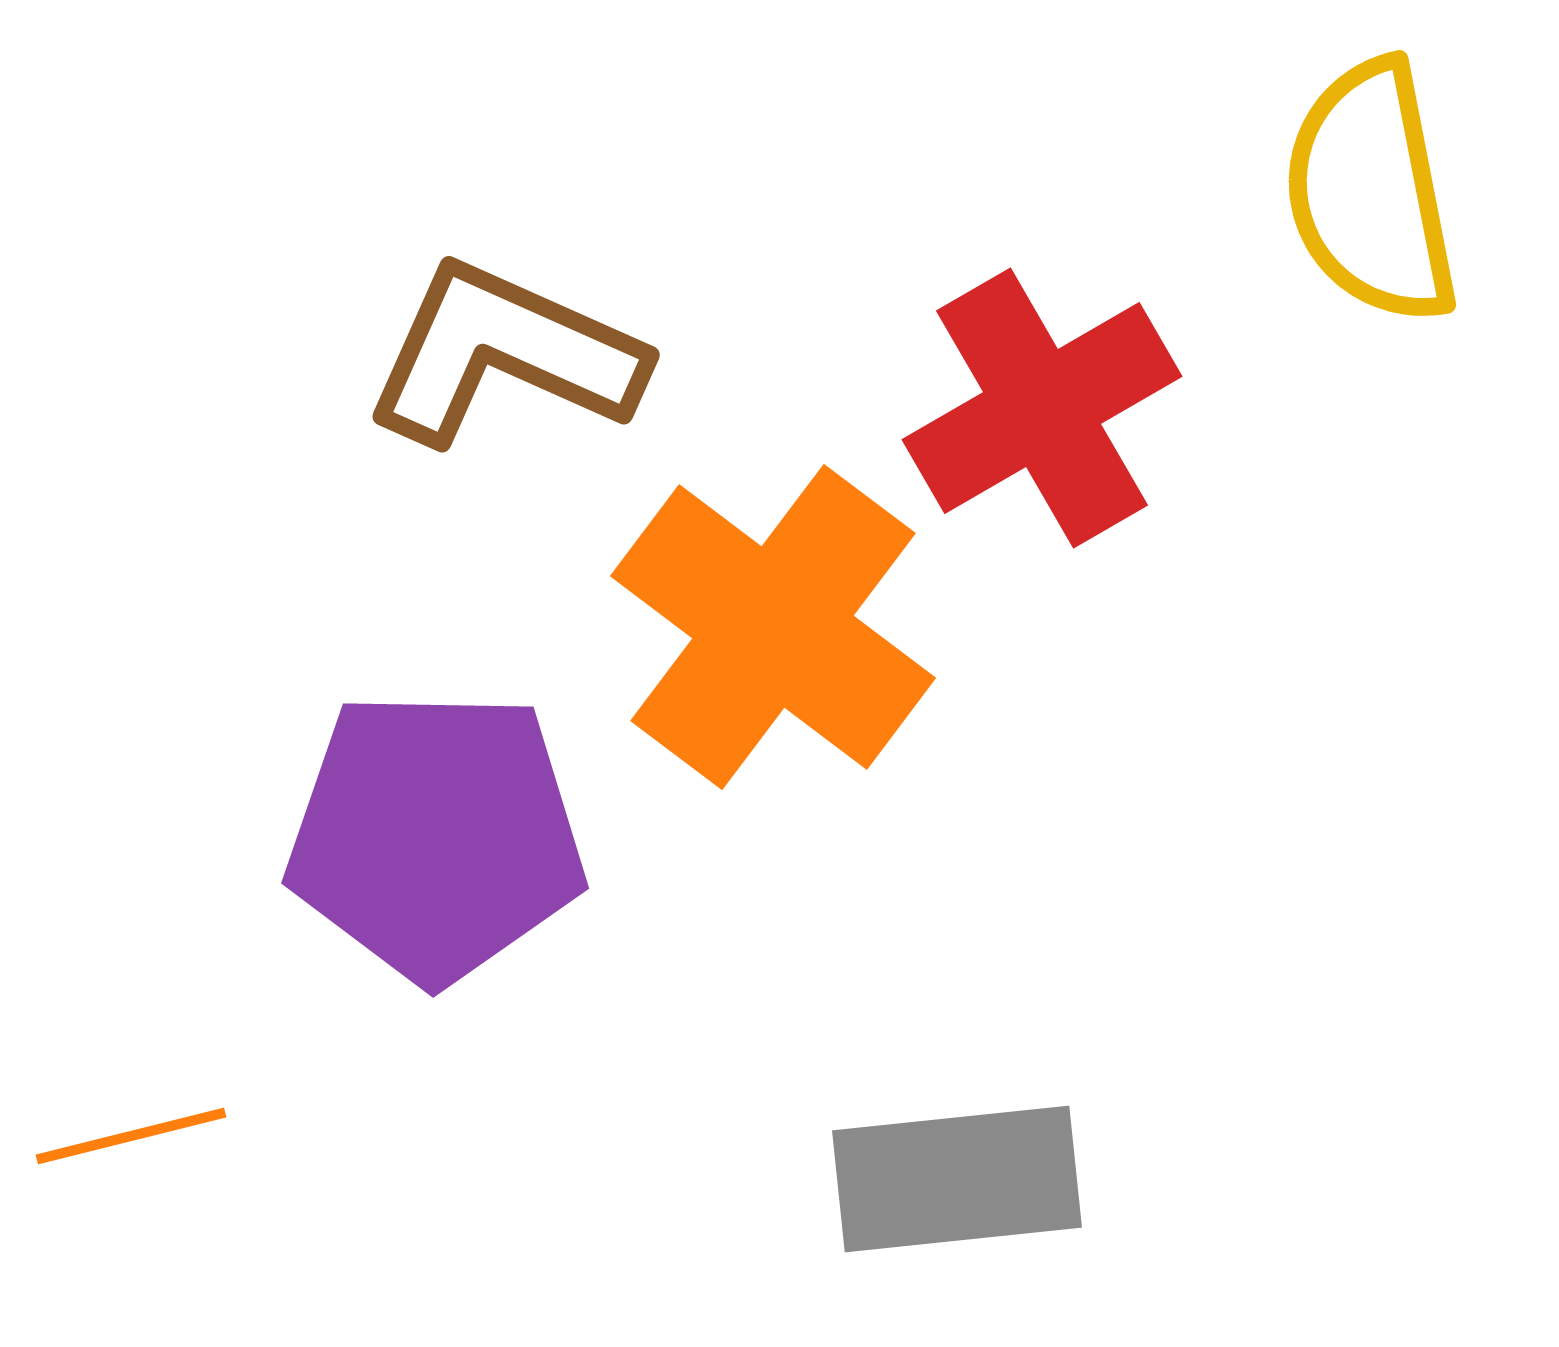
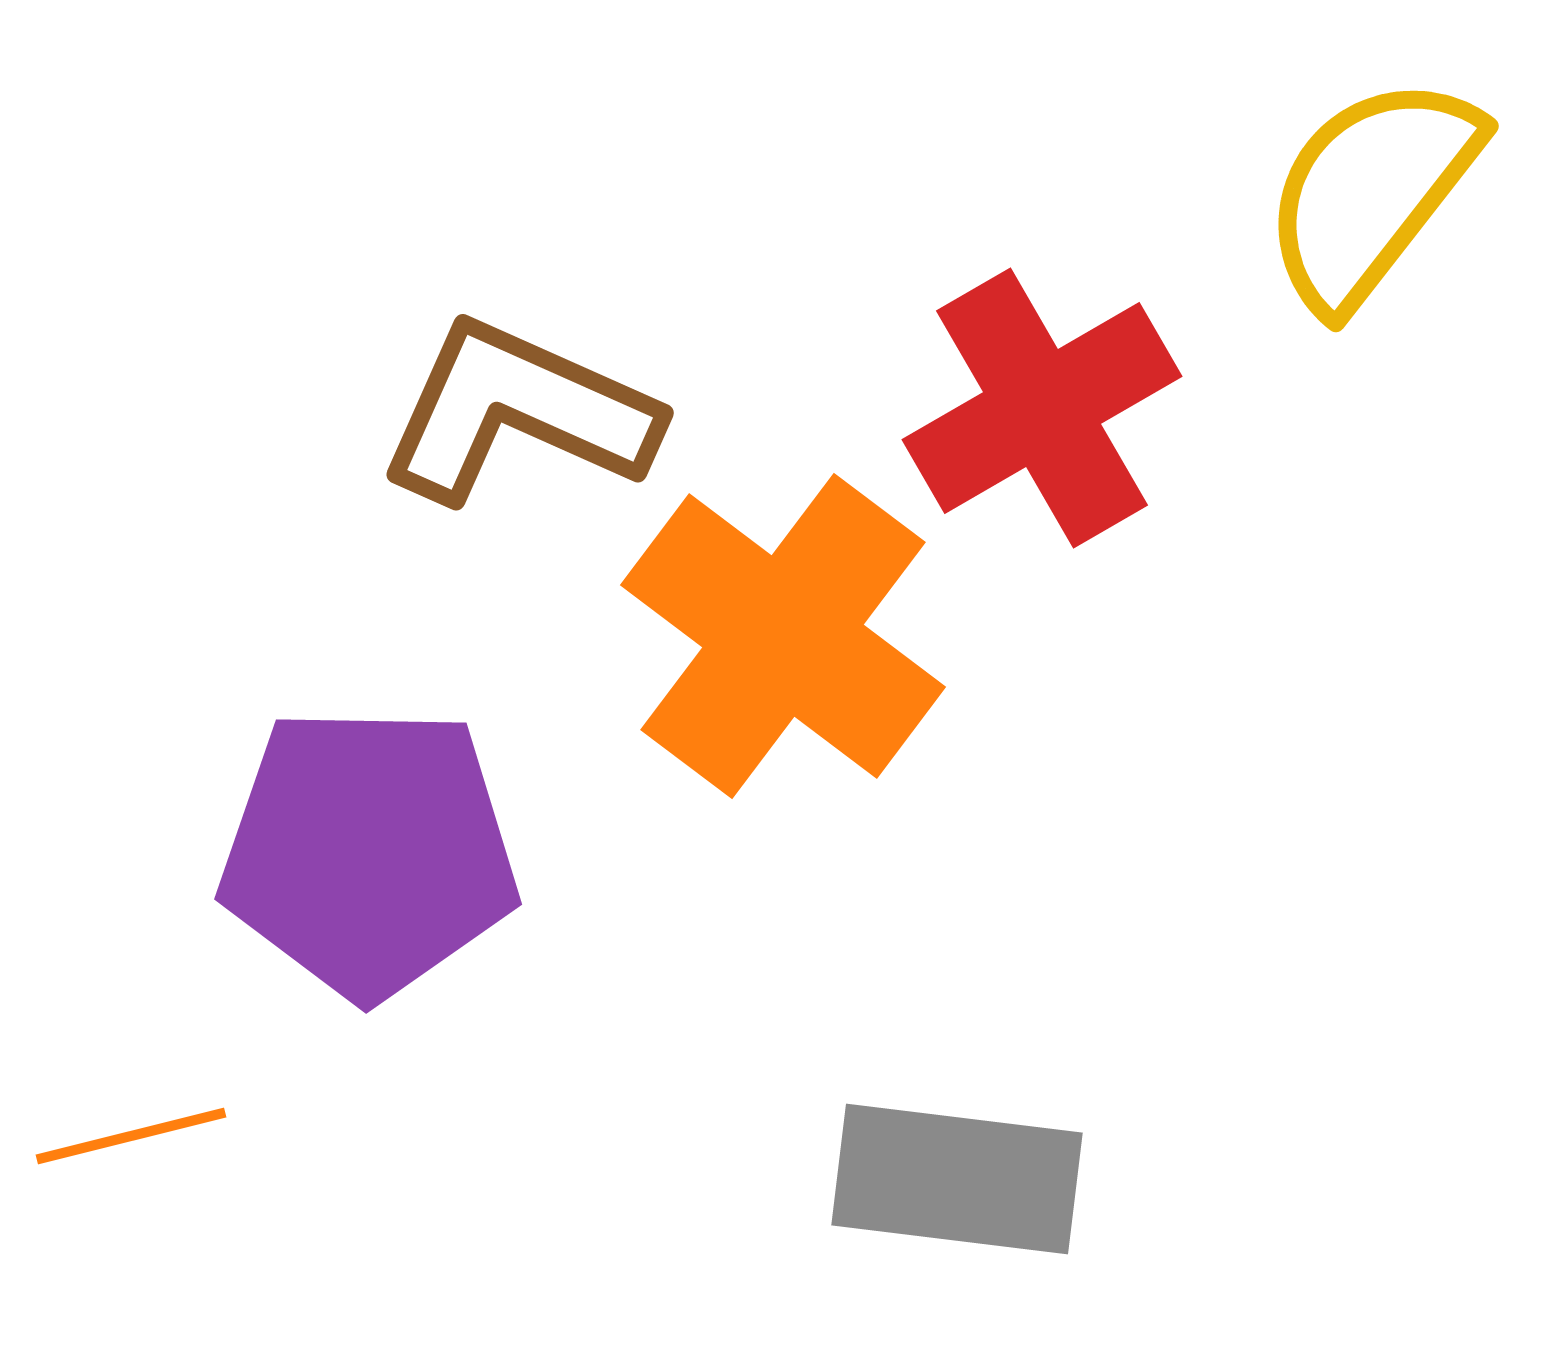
yellow semicircle: rotated 49 degrees clockwise
brown L-shape: moved 14 px right, 58 px down
orange cross: moved 10 px right, 9 px down
purple pentagon: moved 67 px left, 16 px down
gray rectangle: rotated 13 degrees clockwise
